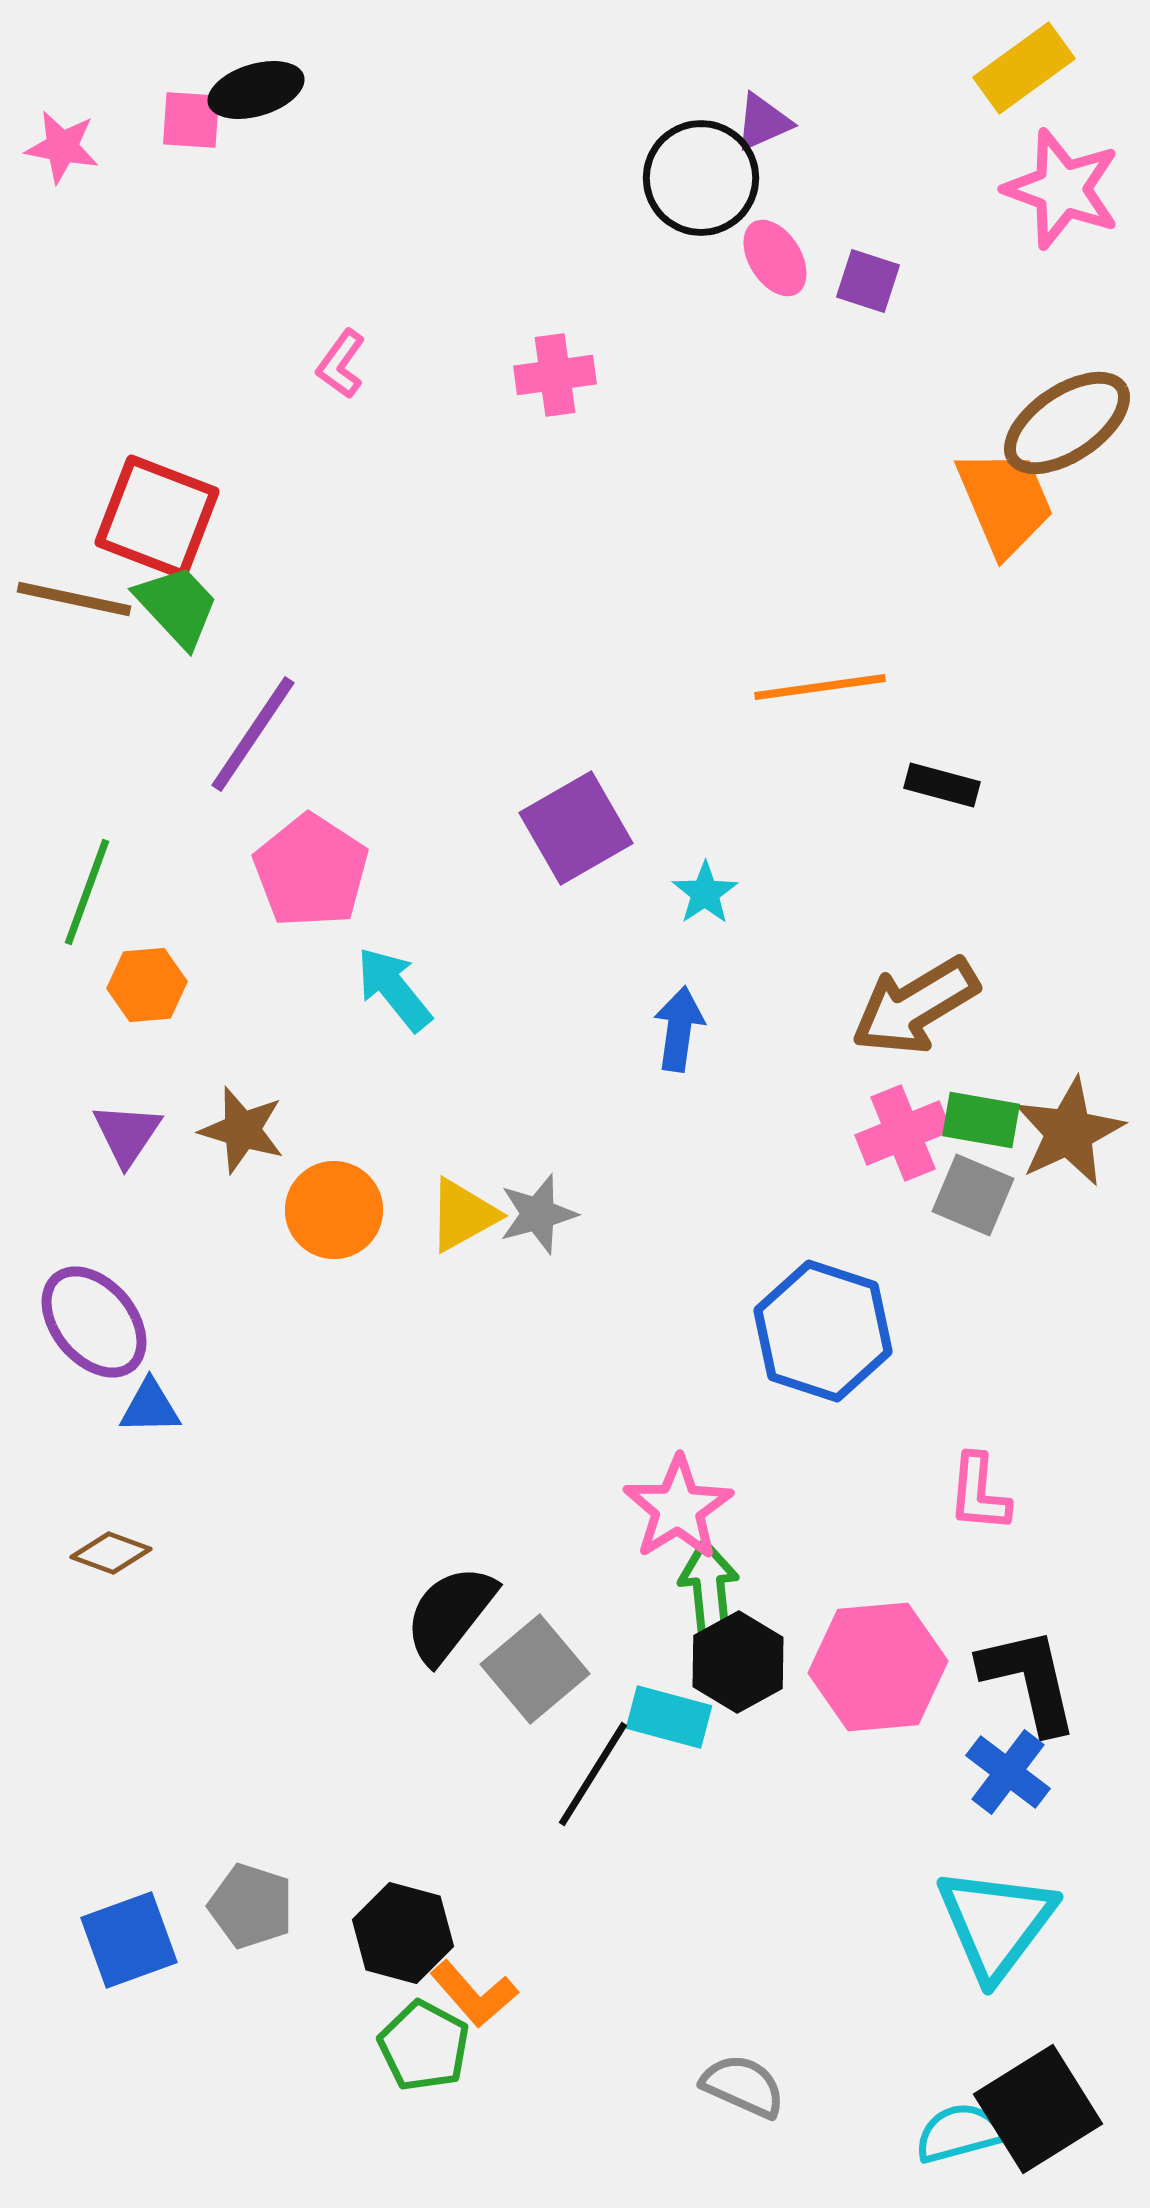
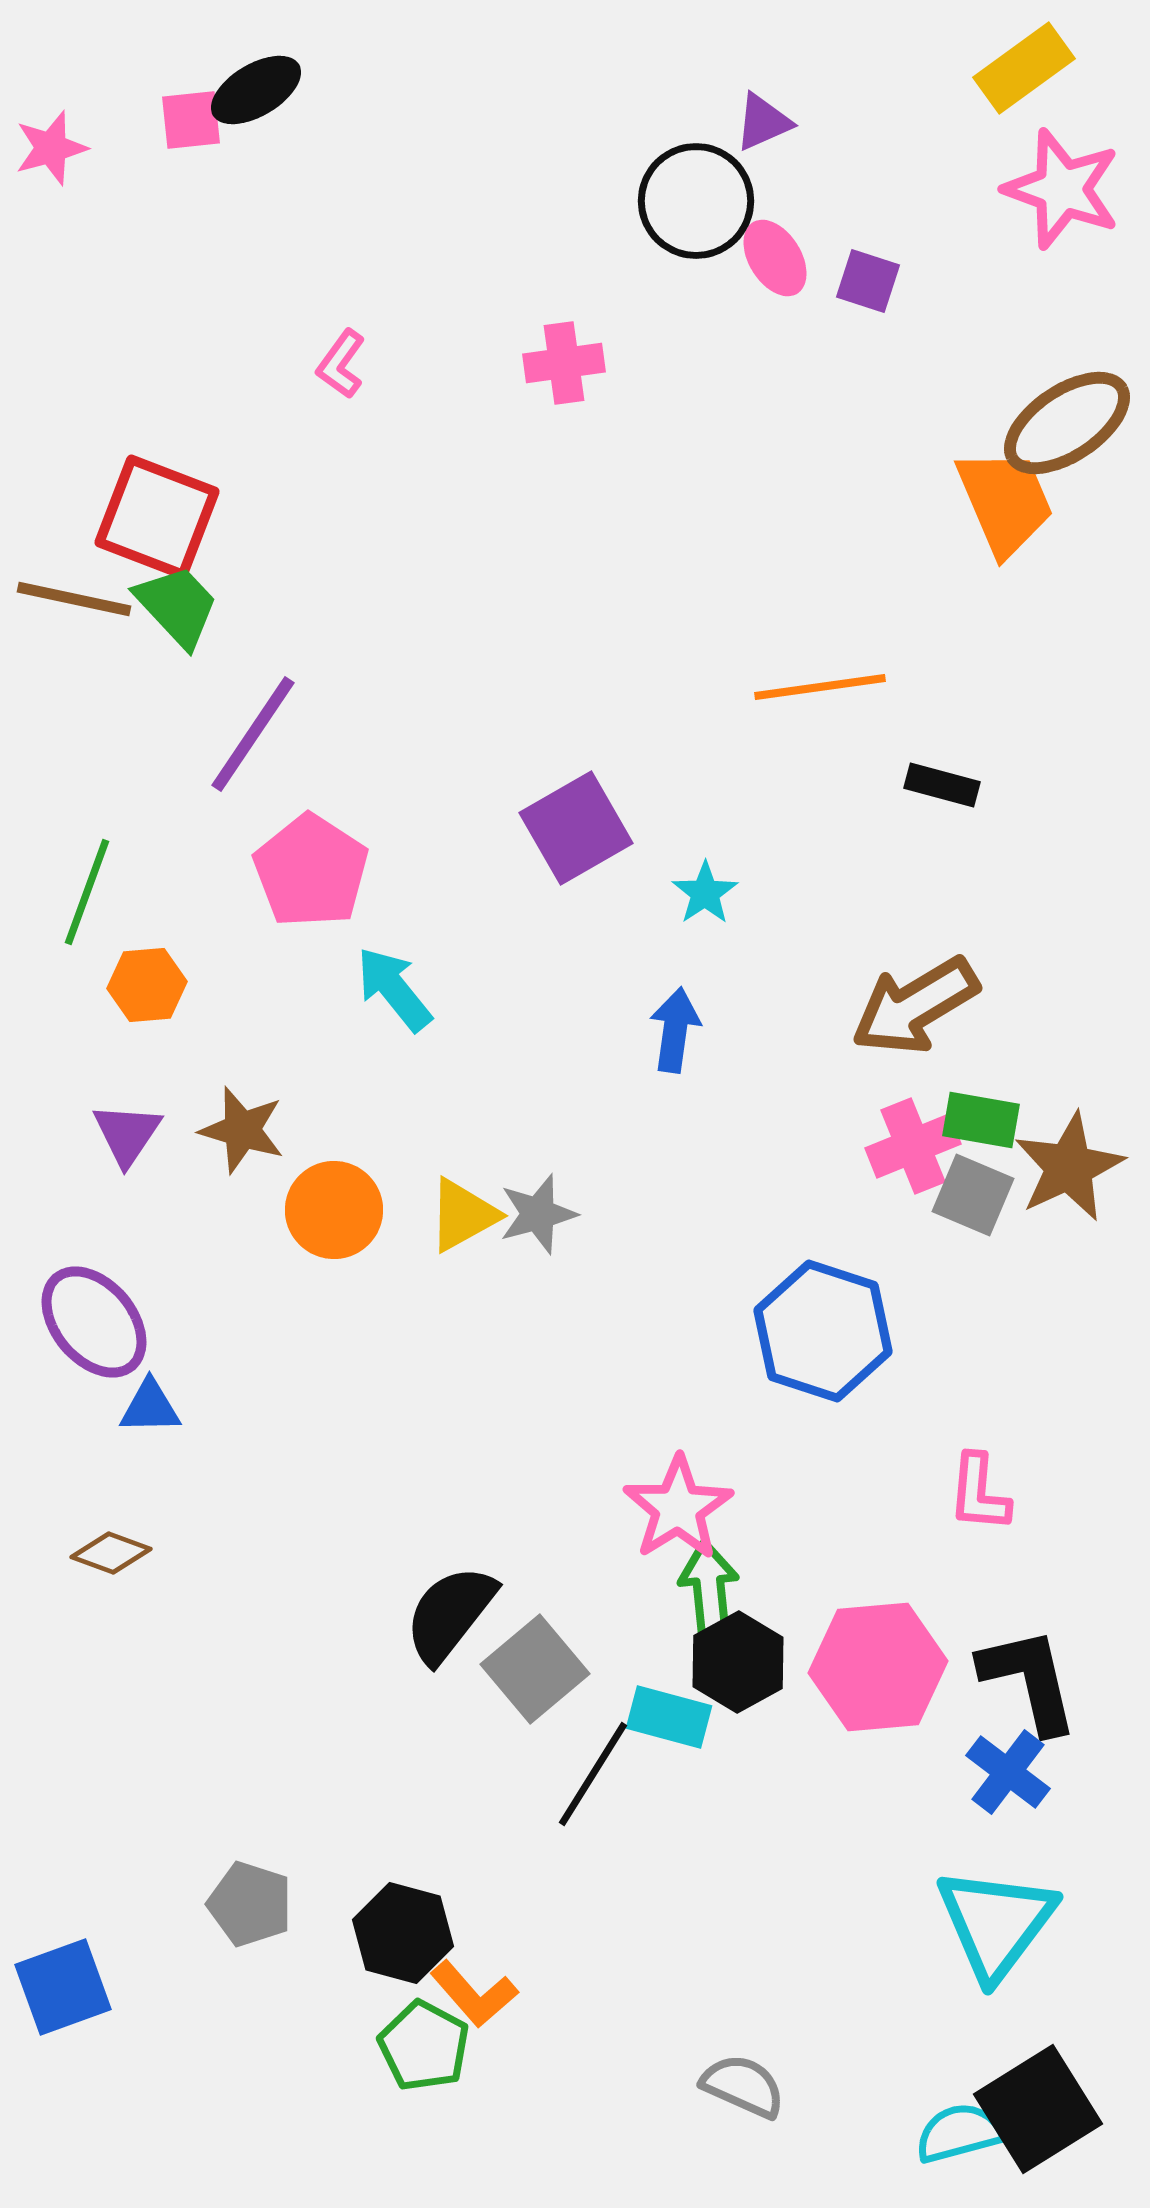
black ellipse at (256, 90): rotated 14 degrees counterclockwise
pink square at (191, 120): rotated 10 degrees counterclockwise
pink star at (62, 147): moved 11 px left, 1 px down; rotated 26 degrees counterclockwise
black circle at (701, 178): moved 5 px left, 23 px down
pink cross at (555, 375): moved 9 px right, 12 px up
blue arrow at (679, 1029): moved 4 px left, 1 px down
brown star at (1069, 1132): moved 35 px down
pink cross at (903, 1133): moved 10 px right, 13 px down
gray pentagon at (251, 1906): moved 1 px left, 2 px up
blue square at (129, 1940): moved 66 px left, 47 px down
